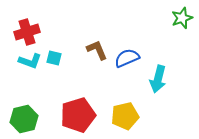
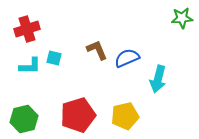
green star: rotated 15 degrees clockwise
red cross: moved 3 px up
cyan L-shape: moved 5 px down; rotated 20 degrees counterclockwise
